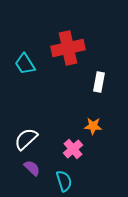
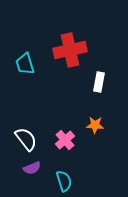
red cross: moved 2 px right, 2 px down
cyan trapezoid: rotated 15 degrees clockwise
orange star: moved 2 px right, 1 px up
white semicircle: rotated 95 degrees clockwise
pink cross: moved 8 px left, 9 px up
purple semicircle: rotated 114 degrees clockwise
